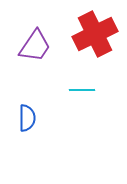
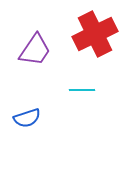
purple trapezoid: moved 4 px down
blue semicircle: rotated 72 degrees clockwise
